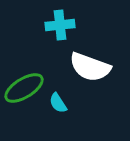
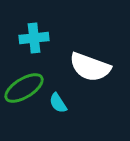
cyan cross: moved 26 px left, 13 px down
